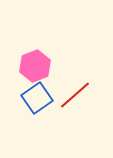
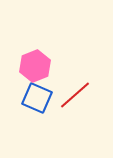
blue square: rotated 32 degrees counterclockwise
